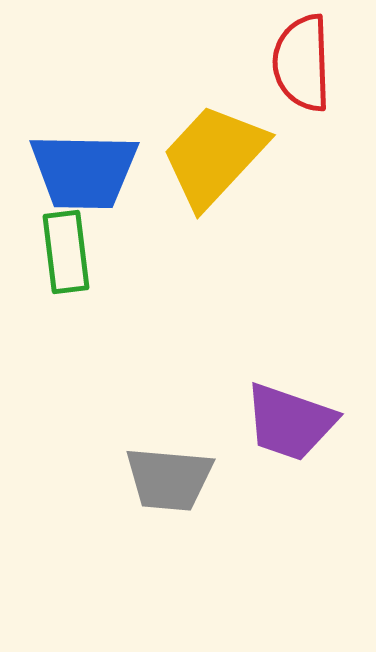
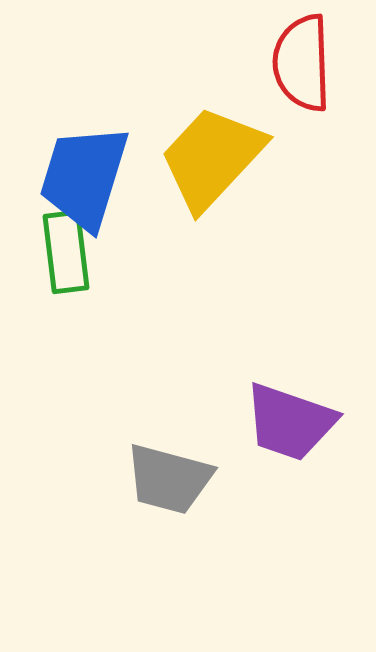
yellow trapezoid: moved 2 px left, 2 px down
blue trapezoid: moved 6 px down; rotated 106 degrees clockwise
gray trapezoid: rotated 10 degrees clockwise
